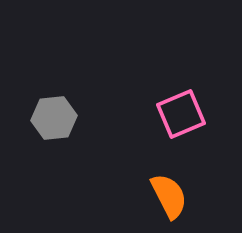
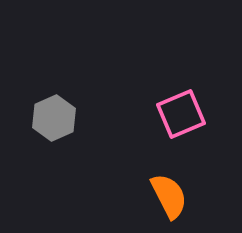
gray hexagon: rotated 18 degrees counterclockwise
